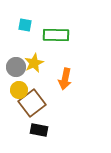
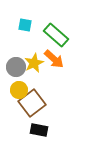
green rectangle: rotated 40 degrees clockwise
orange arrow: moved 11 px left, 20 px up; rotated 60 degrees counterclockwise
